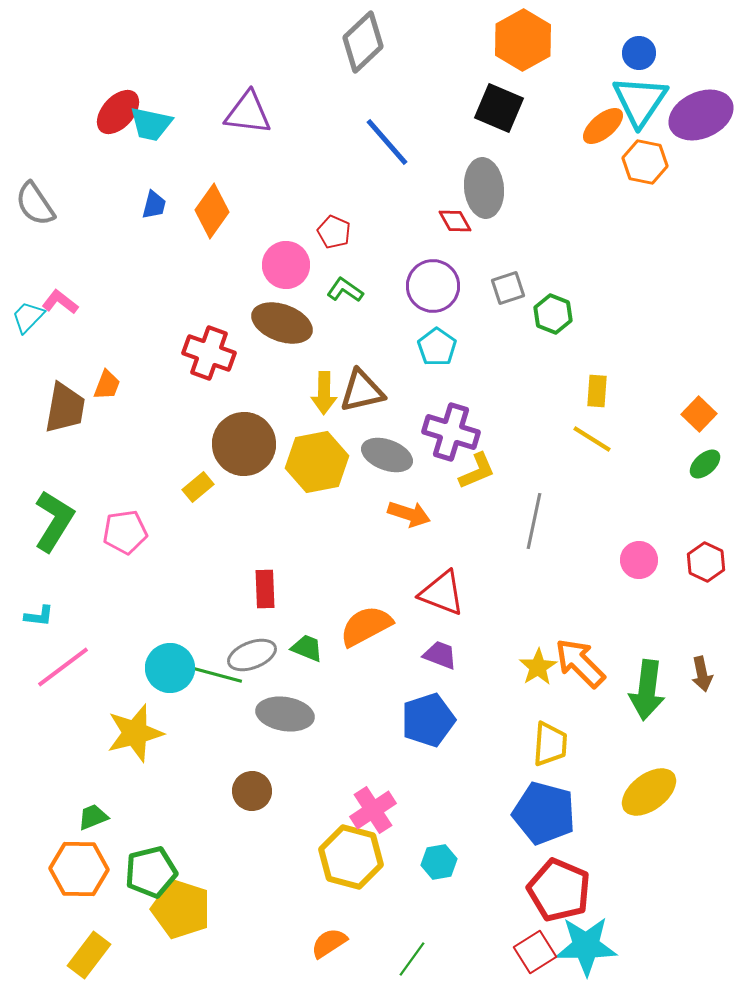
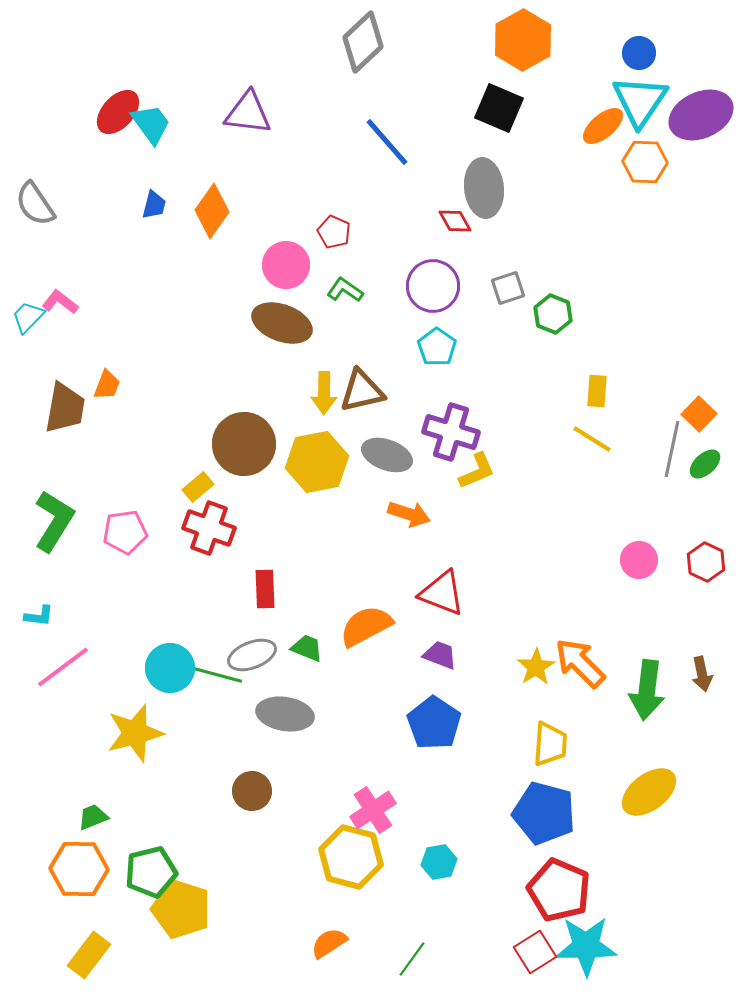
cyan trapezoid at (151, 124): rotated 138 degrees counterclockwise
orange hexagon at (645, 162): rotated 9 degrees counterclockwise
red cross at (209, 353): moved 175 px down
gray line at (534, 521): moved 138 px right, 72 px up
yellow star at (538, 667): moved 2 px left
blue pentagon at (428, 720): moved 6 px right, 3 px down; rotated 20 degrees counterclockwise
